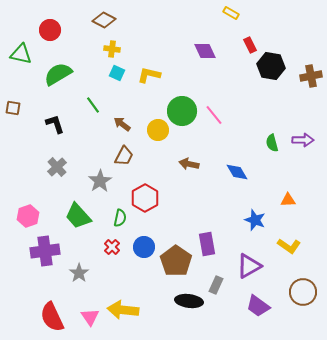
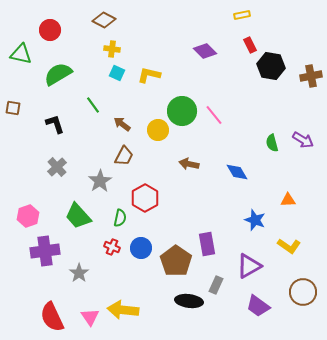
yellow rectangle at (231, 13): moved 11 px right, 2 px down; rotated 42 degrees counterclockwise
purple diamond at (205, 51): rotated 20 degrees counterclockwise
purple arrow at (303, 140): rotated 30 degrees clockwise
red cross at (112, 247): rotated 21 degrees counterclockwise
blue circle at (144, 247): moved 3 px left, 1 px down
